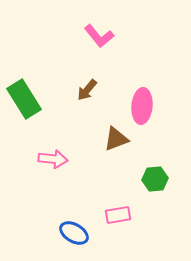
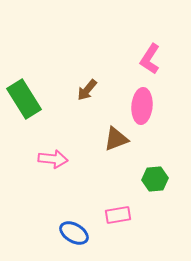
pink L-shape: moved 51 px right, 23 px down; rotated 72 degrees clockwise
